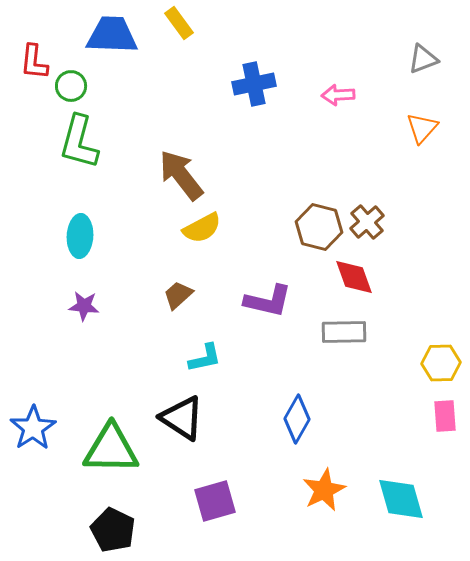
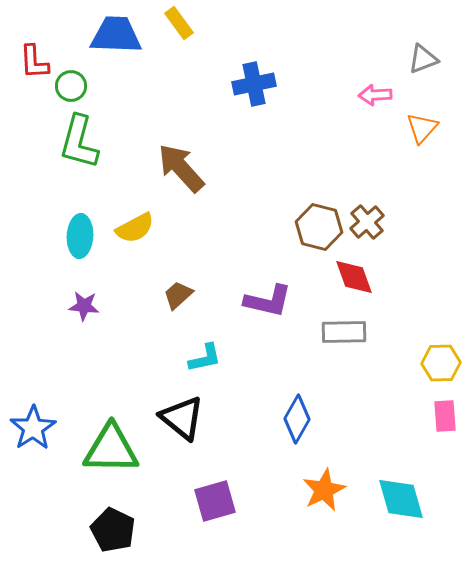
blue trapezoid: moved 4 px right
red L-shape: rotated 9 degrees counterclockwise
pink arrow: moved 37 px right
brown arrow: moved 7 px up; rotated 4 degrees counterclockwise
yellow semicircle: moved 67 px left
black triangle: rotated 6 degrees clockwise
